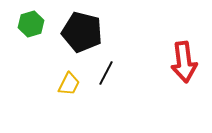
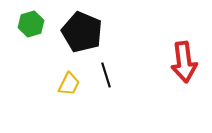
black pentagon: rotated 9 degrees clockwise
black line: moved 2 px down; rotated 45 degrees counterclockwise
